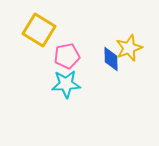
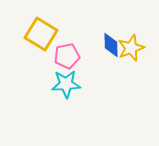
yellow square: moved 2 px right, 4 px down
yellow star: moved 2 px right
blue diamond: moved 14 px up
